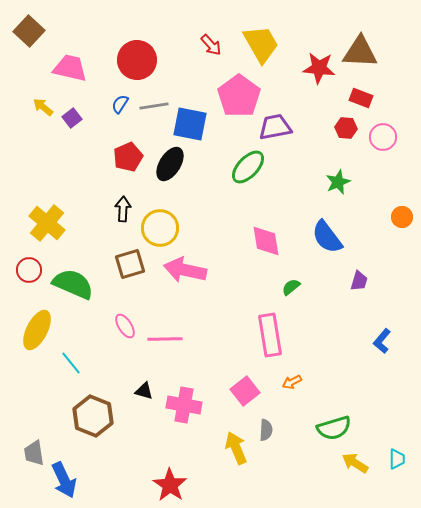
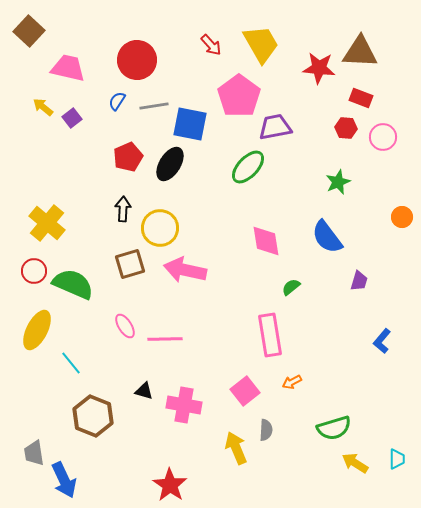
pink trapezoid at (70, 68): moved 2 px left
blue semicircle at (120, 104): moved 3 px left, 3 px up
red circle at (29, 270): moved 5 px right, 1 px down
